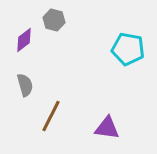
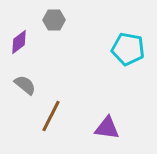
gray hexagon: rotated 15 degrees counterclockwise
purple diamond: moved 5 px left, 2 px down
gray semicircle: rotated 35 degrees counterclockwise
